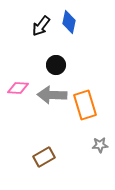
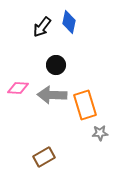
black arrow: moved 1 px right, 1 px down
gray star: moved 12 px up
